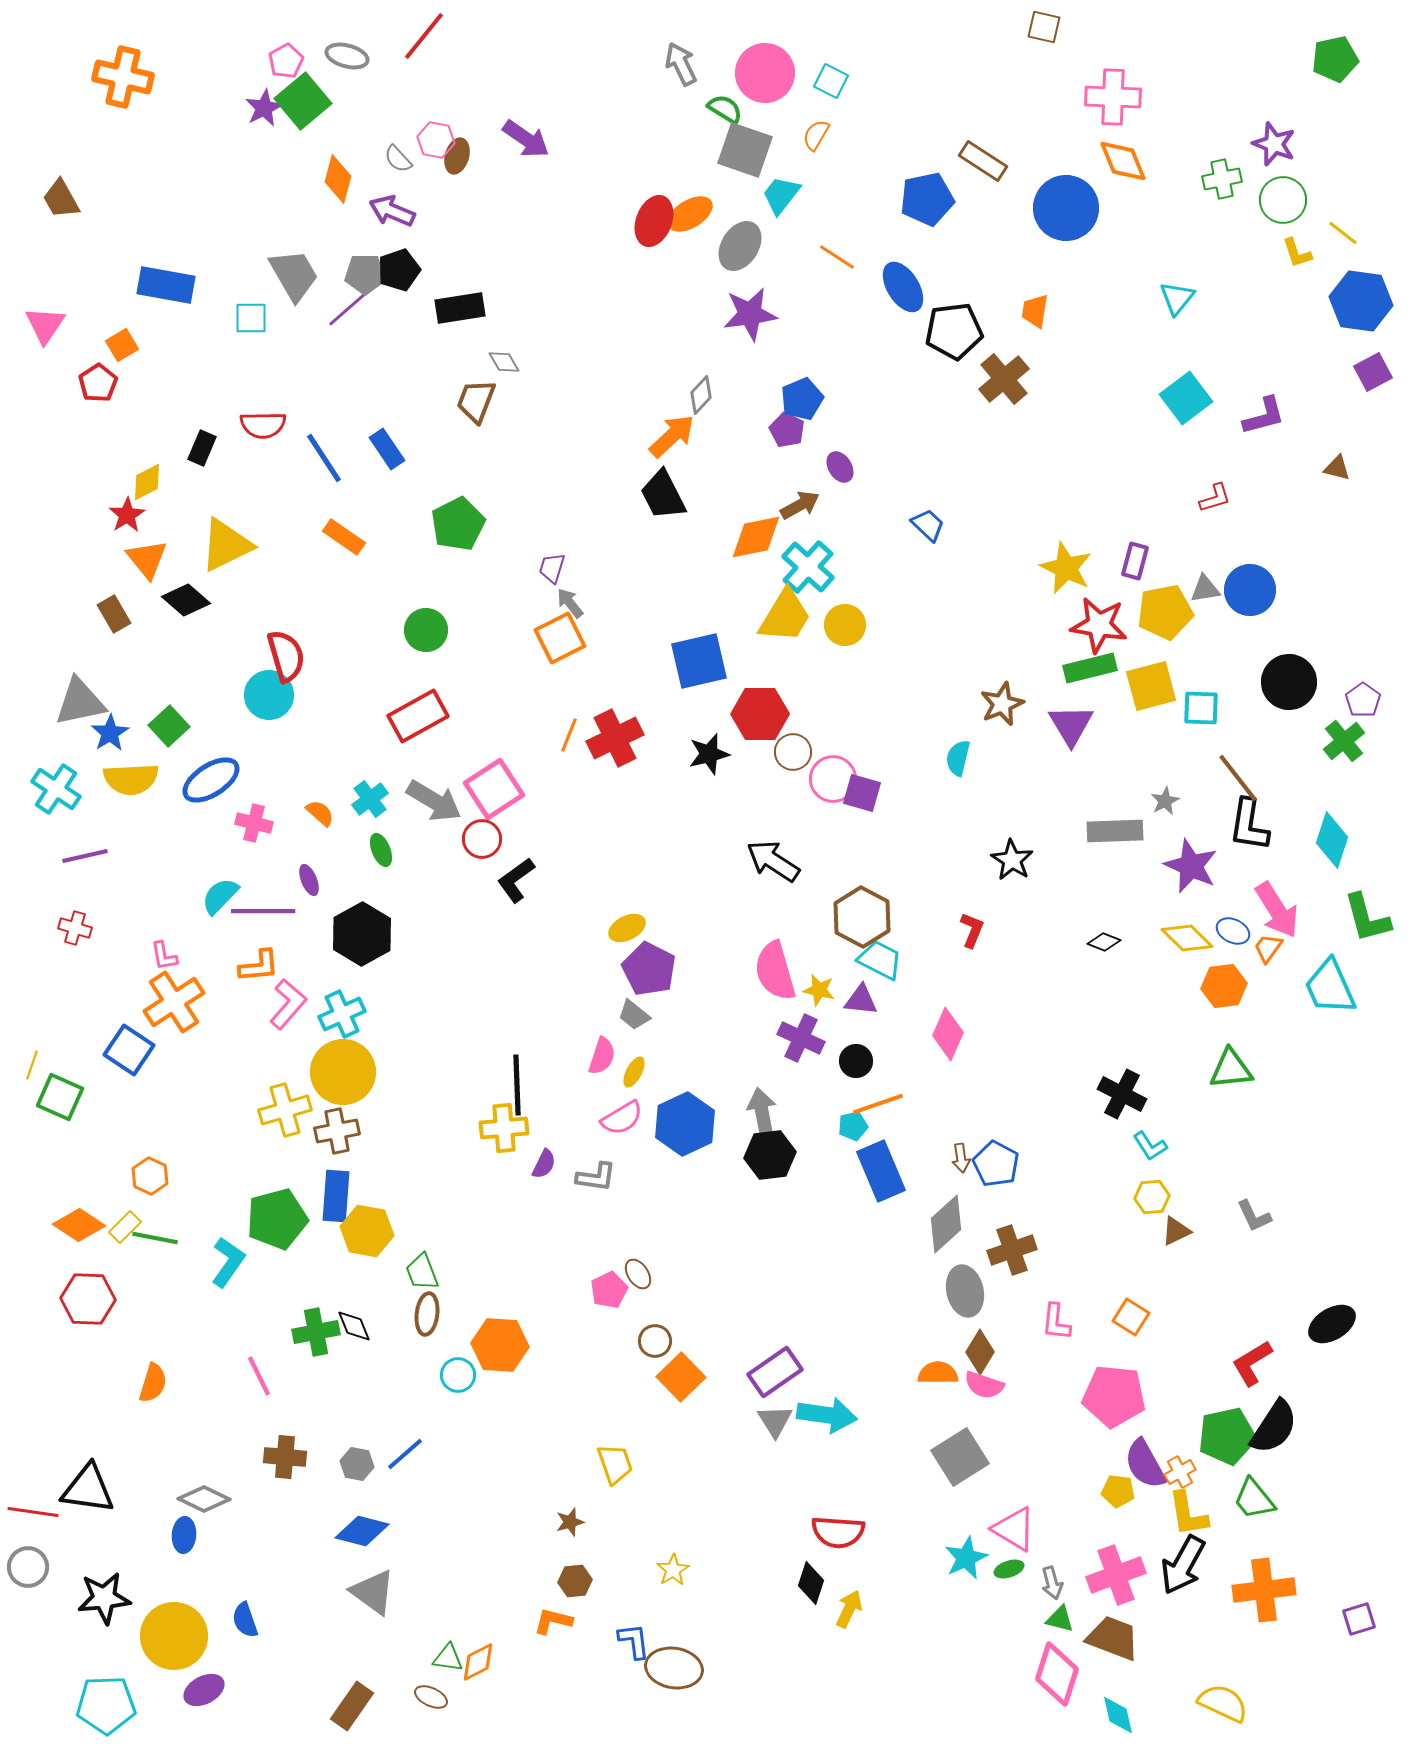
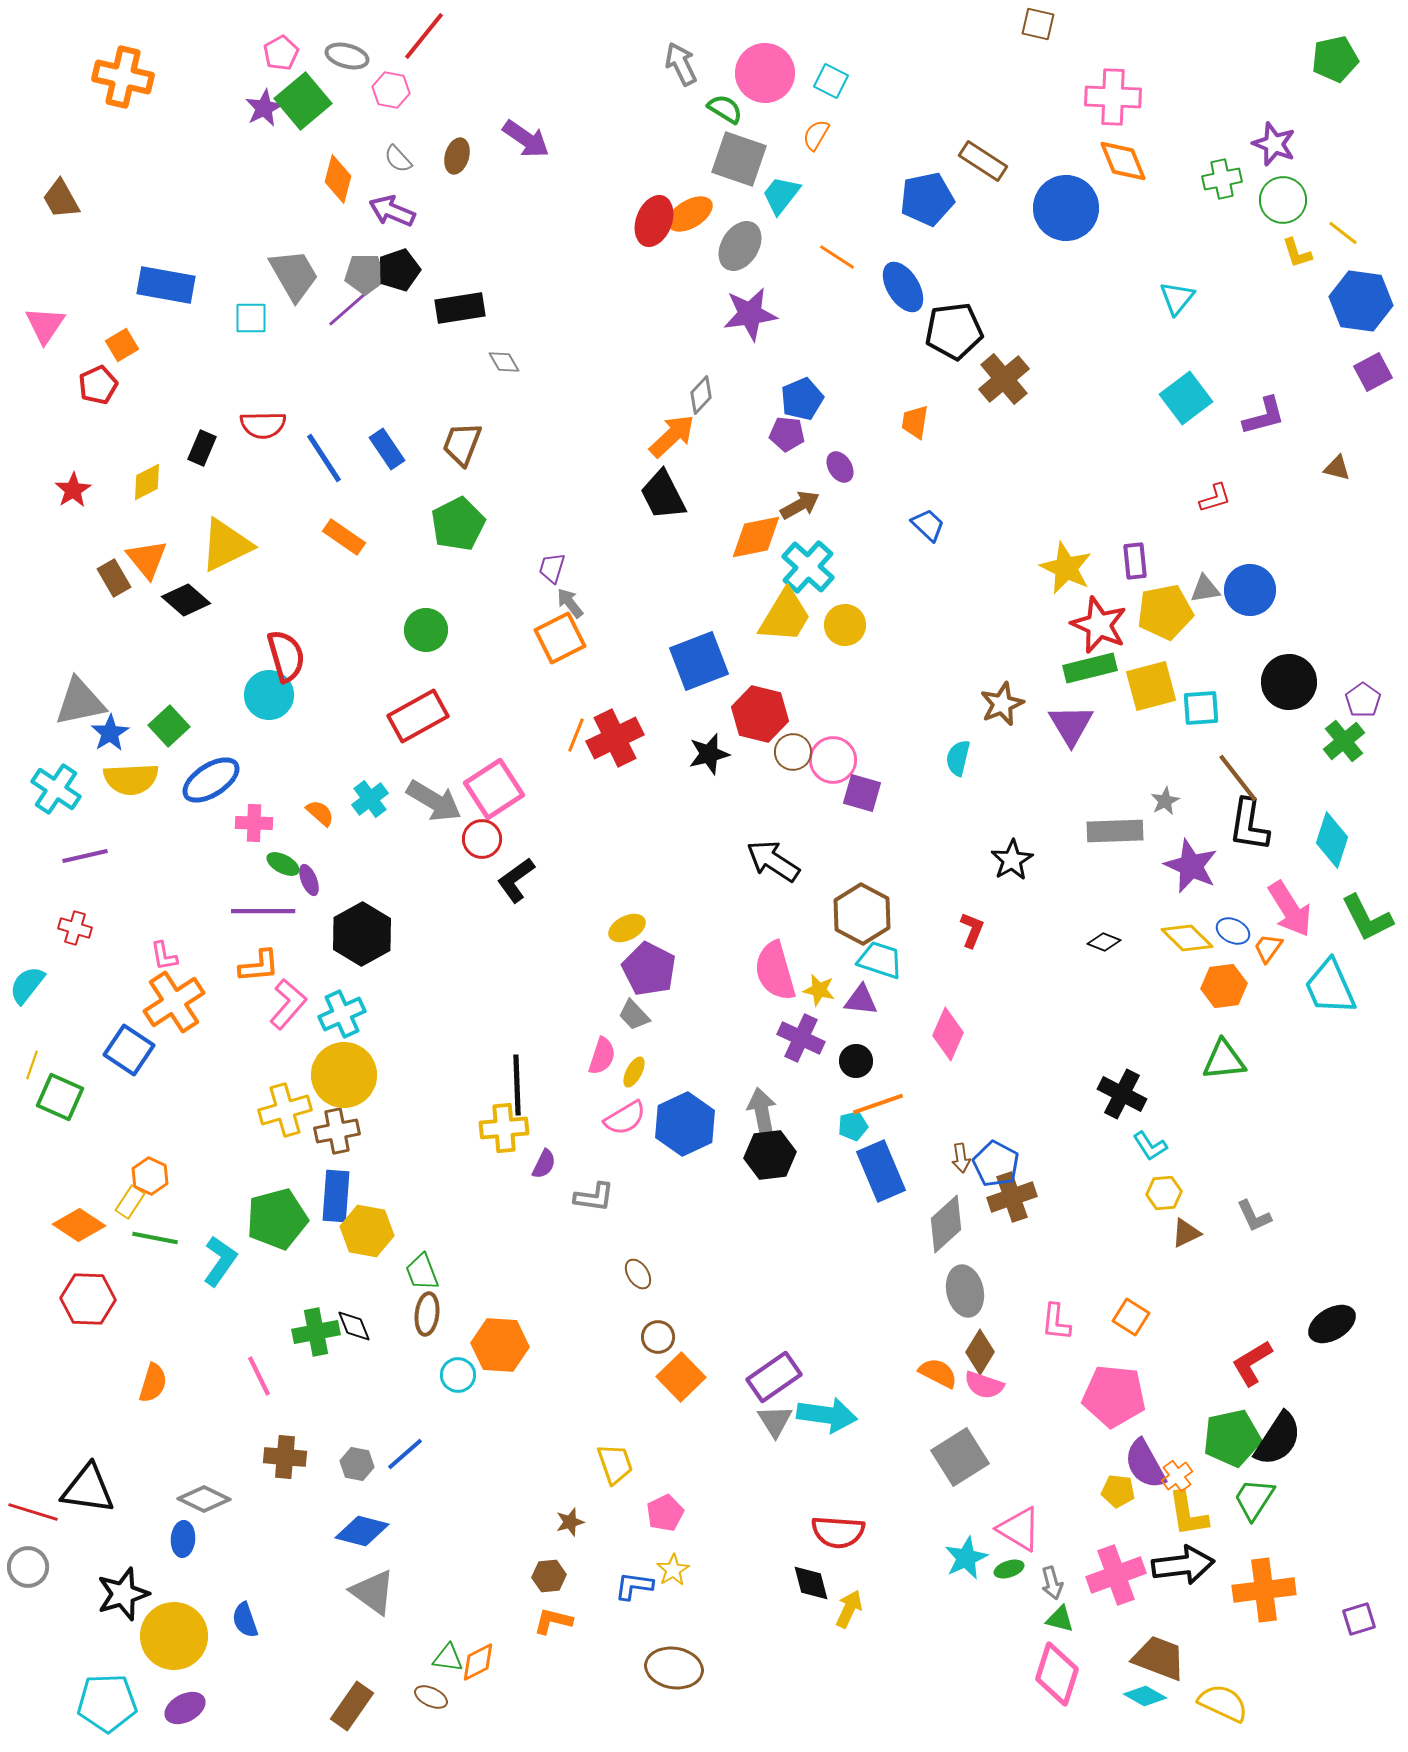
brown square at (1044, 27): moved 6 px left, 3 px up
pink pentagon at (286, 61): moved 5 px left, 8 px up
pink hexagon at (436, 140): moved 45 px left, 50 px up
gray square at (745, 150): moved 6 px left, 9 px down
orange trapezoid at (1035, 311): moved 120 px left, 111 px down
red pentagon at (98, 383): moved 2 px down; rotated 9 degrees clockwise
brown trapezoid at (476, 401): moved 14 px left, 43 px down
purple pentagon at (787, 430): moved 4 px down; rotated 20 degrees counterclockwise
red star at (127, 515): moved 54 px left, 25 px up
purple rectangle at (1135, 561): rotated 21 degrees counterclockwise
brown rectangle at (114, 614): moved 36 px up
red star at (1099, 625): rotated 14 degrees clockwise
blue square at (699, 661): rotated 8 degrees counterclockwise
cyan square at (1201, 708): rotated 6 degrees counterclockwise
red hexagon at (760, 714): rotated 14 degrees clockwise
orange line at (569, 735): moved 7 px right
pink circle at (833, 779): moved 19 px up
pink cross at (254, 823): rotated 12 degrees counterclockwise
green ellipse at (381, 850): moved 98 px left, 14 px down; rotated 40 degrees counterclockwise
black star at (1012, 860): rotated 9 degrees clockwise
cyan semicircle at (220, 896): moved 193 px left, 89 px down; rotated 6 degrees counterclockwise
pink arrow at (1277, 910): moved 13 px right, 1 px up
brown hexagon at (862, 917): moved 3 px up
green L-shape at (1367, 918): rotated 12 degrees counterclockwise
cyan trapezoid at (880, 960): rotated 9 degrees counterclockwise
gray trapezoid at (634, 1015): rotated 8 degrees clockwise
green triangle at (1231, 1069): moved 7 px left, 9 px up
yellow circle at (343, 1072): moved 1 px right, 3 px down
pink semicircle at (622, 1118): moved 3 px right
gray L-shape at (596, 1177): moved 2 px left, 20 px down
yellow hexagon at (1152, 1197): moved 12 px right, 4 px up
yellow rectangle at (125, 1227): moved 5 px right, 25 px up; rotated 12 degrees counterclockwise
brown triangle at (1176, 1231): moved 10 px right, 2 px down
brown cross at (1012, 1250): moved 53 px up
cyan L-shape at (228, 1262): moved 8 px left, 1 px up
pink pentagon at (609, 1290): moved 56 px right, 223 px down
brown circle at (655, 1341): moved 3 px right, 4 px up
purple rectangle at (775, 1372): moved 1 px left, 5 px down
orange semicircle at (938, 1373): rotated 27 degrees clockwise
black semicircle at (1274, 1427): moved 4 px right, 12 px down
green pentagon at (1227, 1436): moved 5 px right, 2 px down
orange cross at (1180, 1472): moved 3 px left, 4 px down; rotated 8 degrees counterclockwise
green trapezoid at (1254, 1499): rotated 72 degrees clockwise
red line at (33, 1512): rotated 9 degrees clockwise
pink triangle at (1014, 1529): moved 5 px right
blue ellipse at (184, 1535): moved 1 px left, 4 px down
black arrow at (1183, 1565): rotated 126 degrees counterclockwise
brown hexagon at (575, 1581): moved 26 px left, 5 px up
black diamond at (811, 1583): rotated 33 degrees counterclockwise
black star at (104, 1598): moved 19 px right, 4 px up; rotated 12 degrees counterclockwise
brown trapezoid at (1113, 1638): moved 46 px right, 20 px down
blue L-shape at (634, 1641): moved 55 px up; rotated 75 degrees counterclockwise
purple ellipse at (204, 1690): moved 19 px left, 18 px down
cyan pentagon at (106, 1705): moved 1 px right, 2 px up
cyan diamond at (1118, 1715): moved 27 px right, 19 px up; rotated 48 degrees counterclockwise
